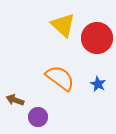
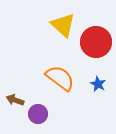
red circle: moved 1 px left, 4 px down
purple circle: moved 3 px up
